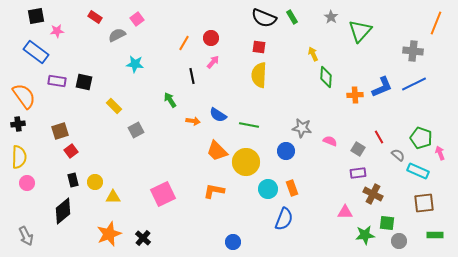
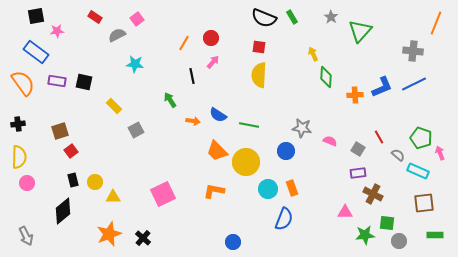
orange semicircle at (24, 96): moved 1 px left, 13 px up
